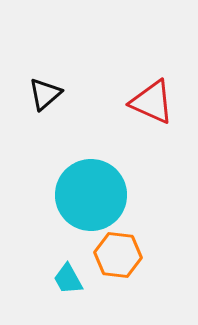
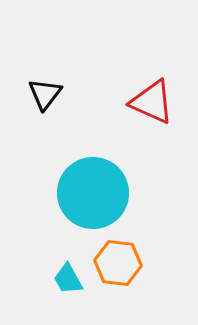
black triangle: rotated 12 degrees counterclockwise
cyan circle: moved 2 px right, 2 px up
orange hexagon: moved 8 px down
